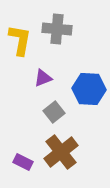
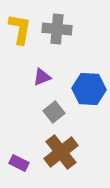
yellow L-shape: moved 11 px up
purple triangle: moved 1 px left, 1 px up
purple rectangle: moved 4 px left, 1 px down
